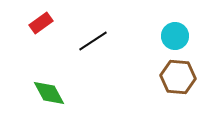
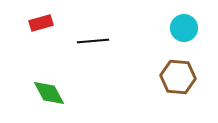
red rectangle: rotated 20 degrees clockwise
cyan circle: moved 9 px right, 8 px up
black line: rotated 28 degrees clockwise
